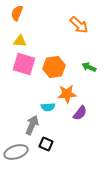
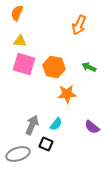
orange arrow: rotated 72 degrees clockwise
orange hexagon: rotated 20 degrees clockwise
cyan semicircle: moved 8 px right, 17 px down; rotated 48 degrees counterclockwise
purple semicircle: moved 12 px right, 14 px down; rotated 91 degrees clockwise
gray ellipse: moved 2 px right, 2 px down
